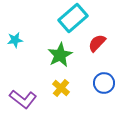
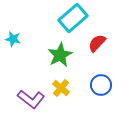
cyan star: moved 2 px left, 1 px up; rotated 21 degrees clockwise
blue circle: moved 3 px left, 2 px down
purple L-shape: moved 8 px right
